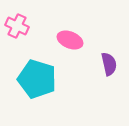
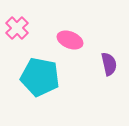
pink cross: moved 2 px down; rotated 20 degrees clockwise
cyan pentagon: moved 3 px right, 2 px up; rotated 6 degrees counterclockwise
